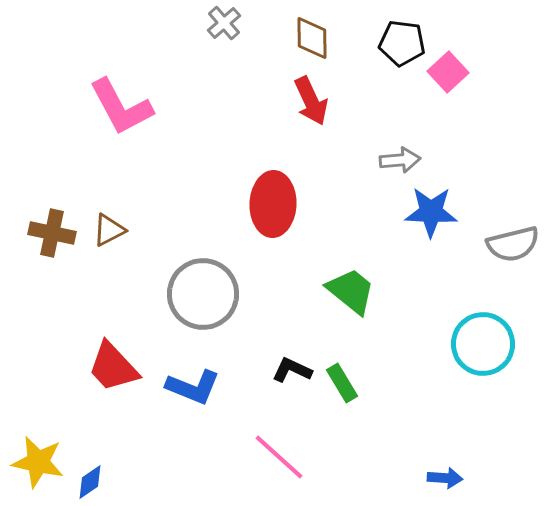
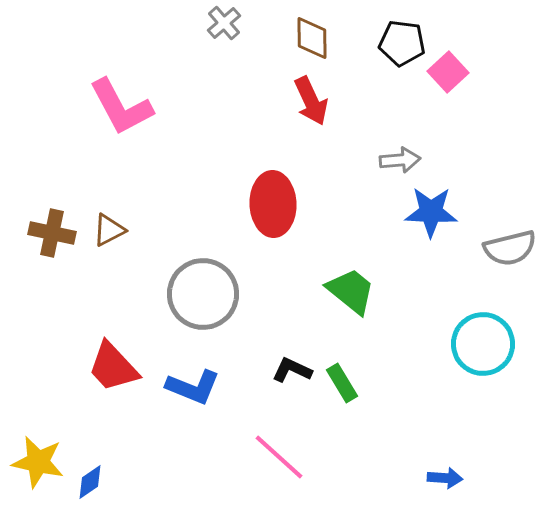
red ellipse: rotated 4 degrees counterclockwise
gray semicircle: moved 3 px left, 4 px down
